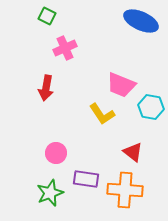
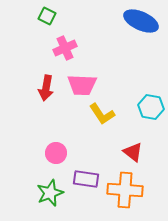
pink trapezoid: moved 39 px left; rotated 20 degrees counterclockwise
